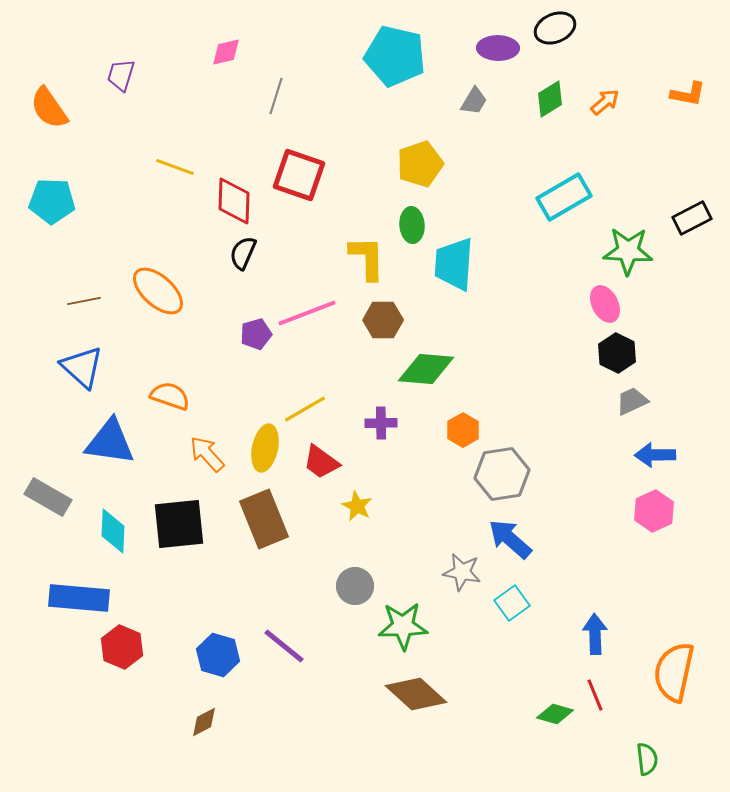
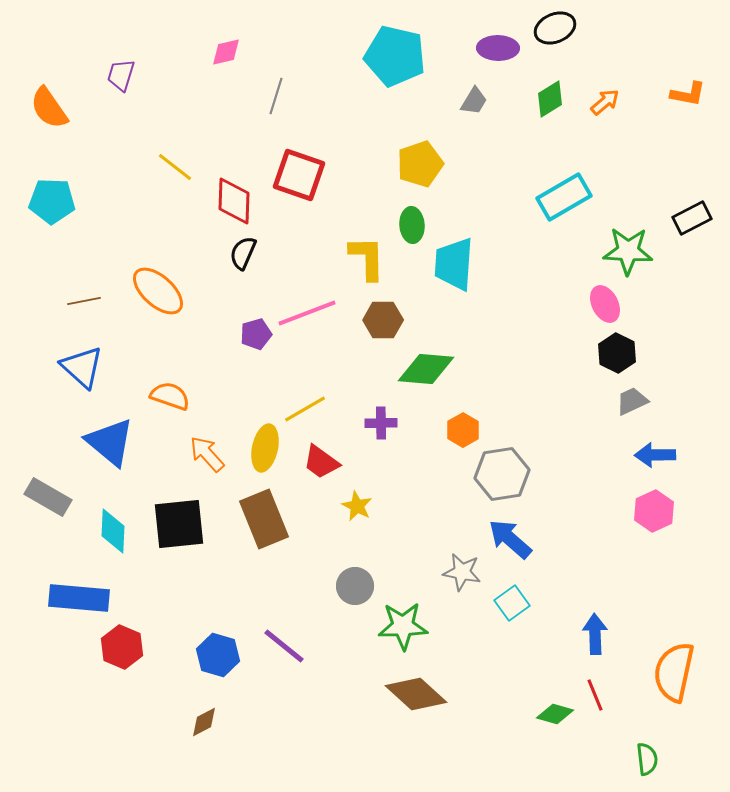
yellow line at (175, 167): rotated 18 degrees clockwise
blue triangle at (110, 442): rotated 32 degrees clockwise
